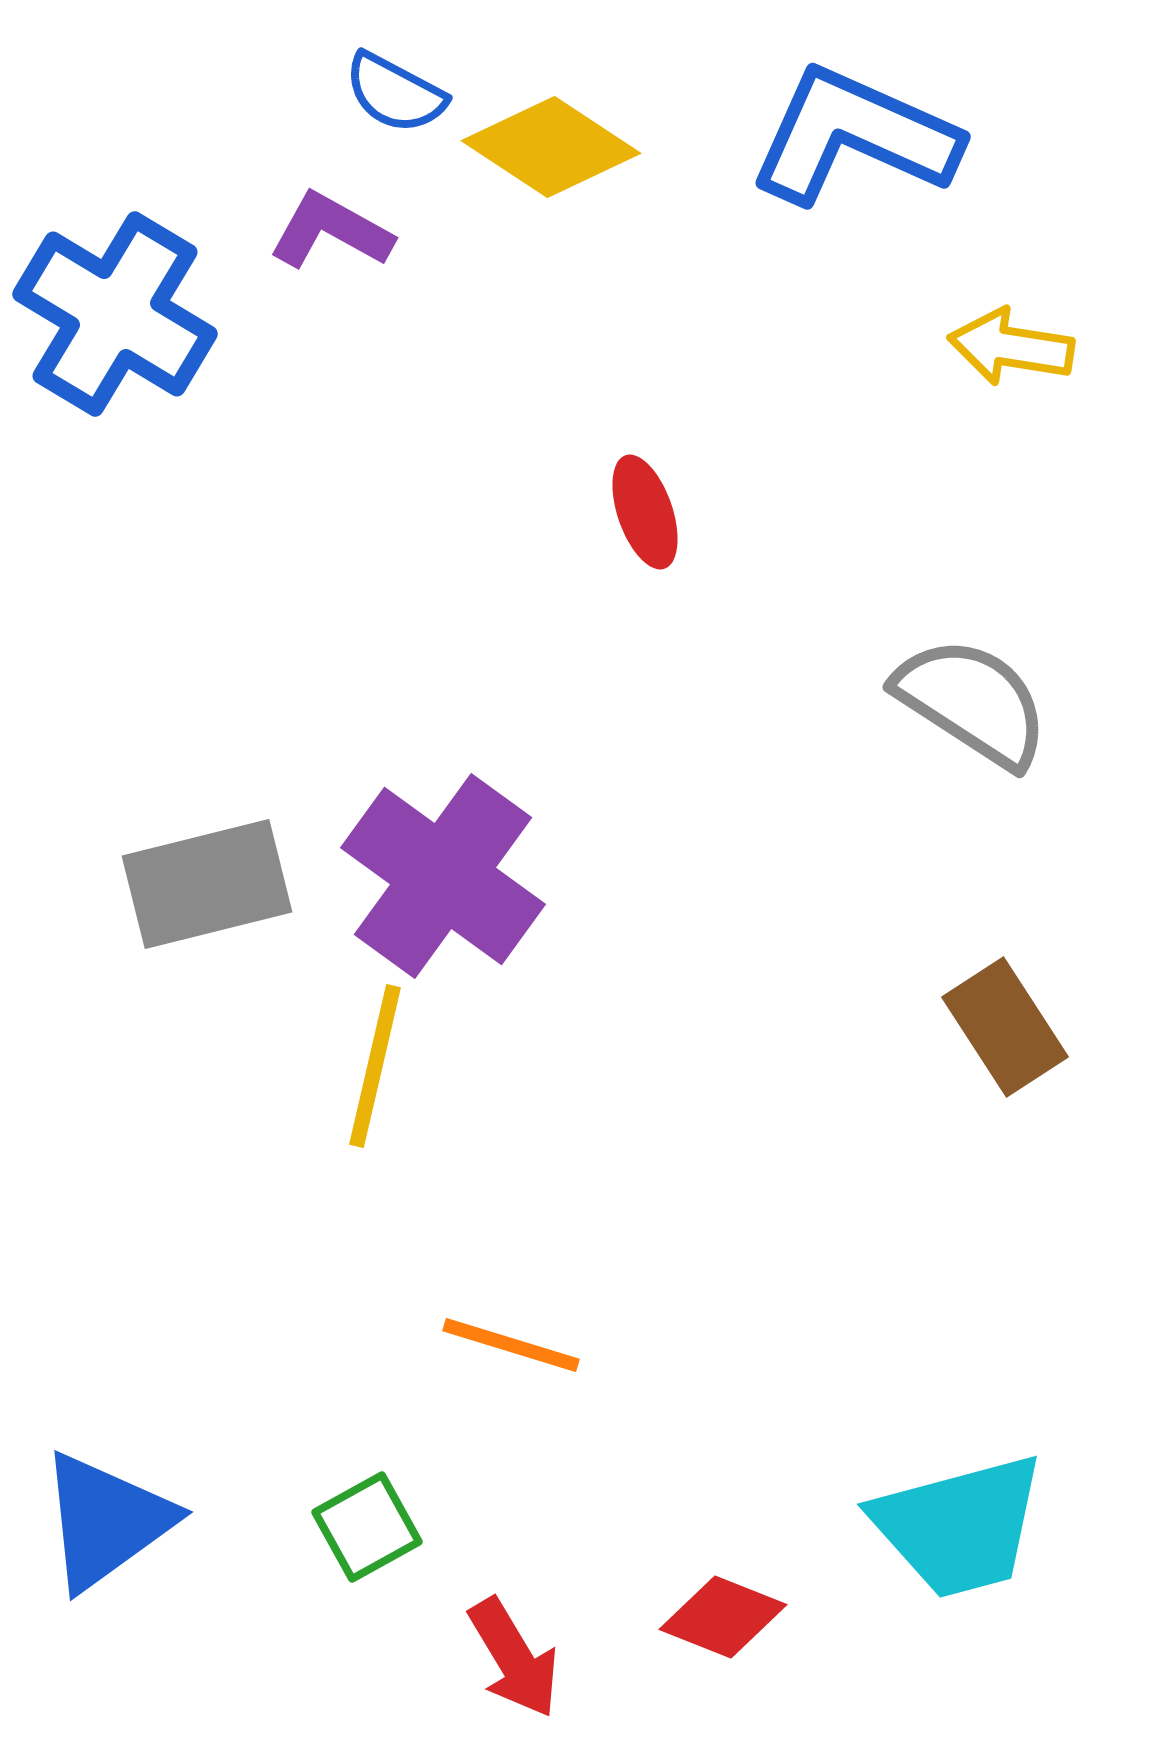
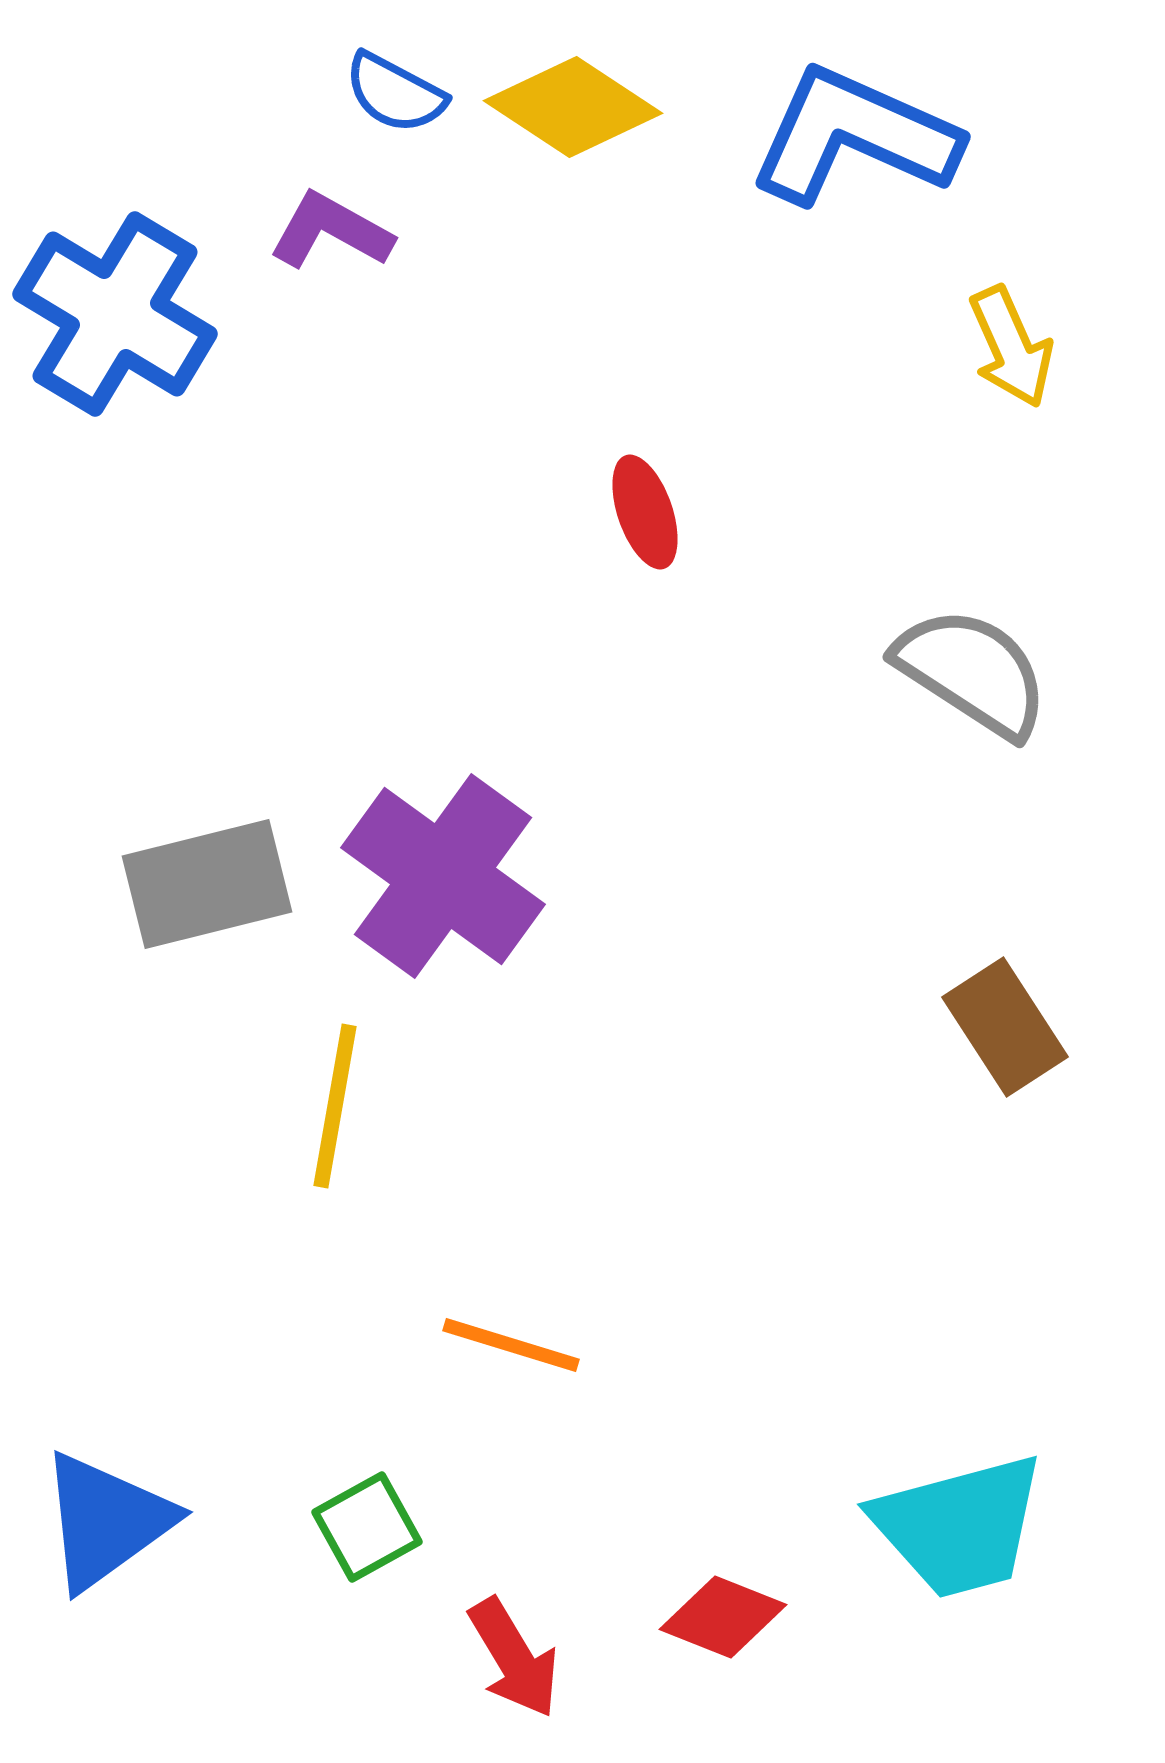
yellow diamond: moved 22 px right, 40 px up
yellow arrow: rotated 123 degrees counterclockwise
gray semicircle: moved 30 px up
yellow line: moved 40 px left, 40 px down; rotated 3 degrees counterclockwise
